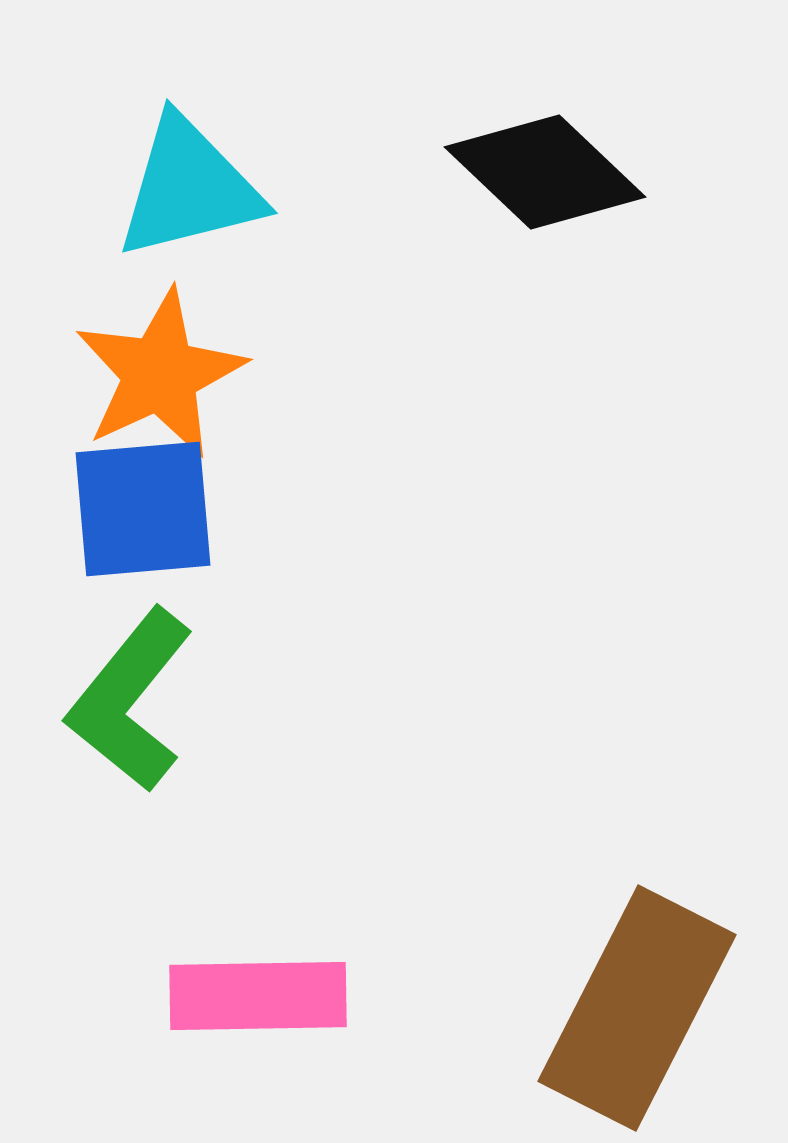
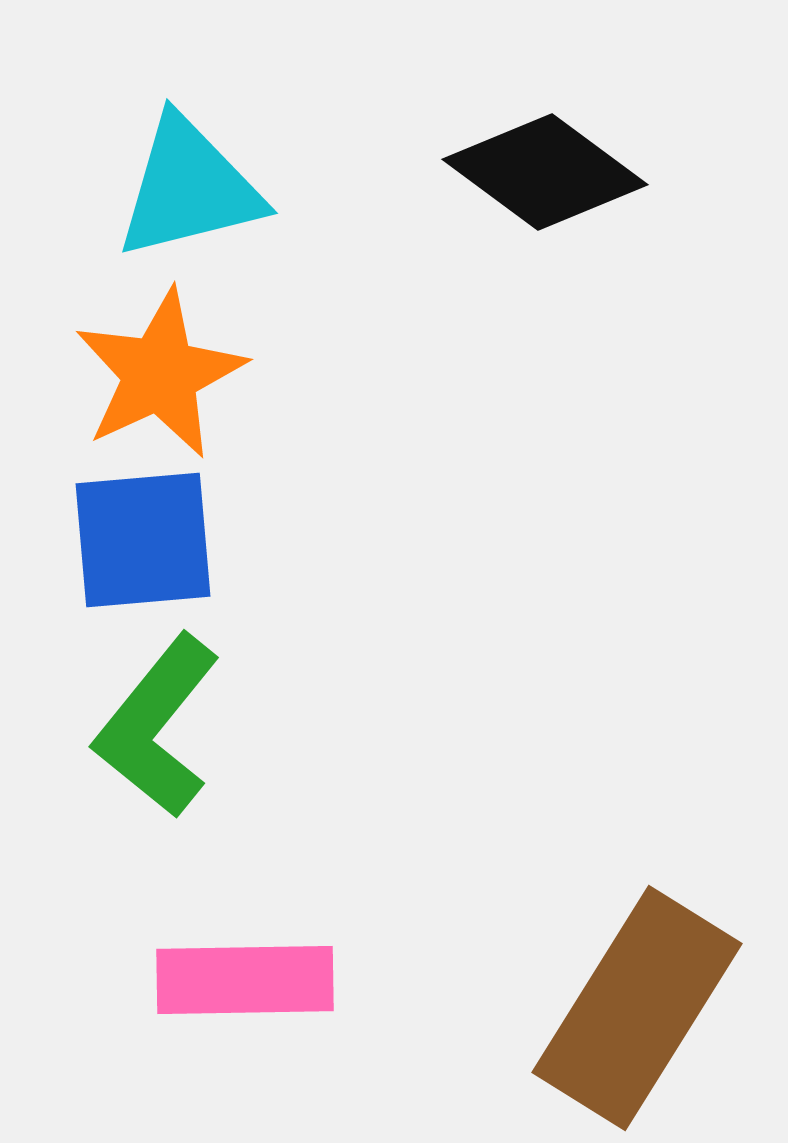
black diamond: rotated 7 degrees counterclockwise
blue square: moved 31 px down
green L-shape: moved 27 px right, 26 px down
pink rectangle: moved 13 px left, 16 px up
brown rectangle: rotated 5 degrees clockwise
